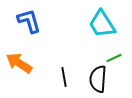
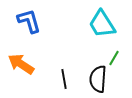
green line: rotated 35 degrees counterclockwise
orange arrow: moved 2 px right, 1 px down
black line: moved 2 px down
